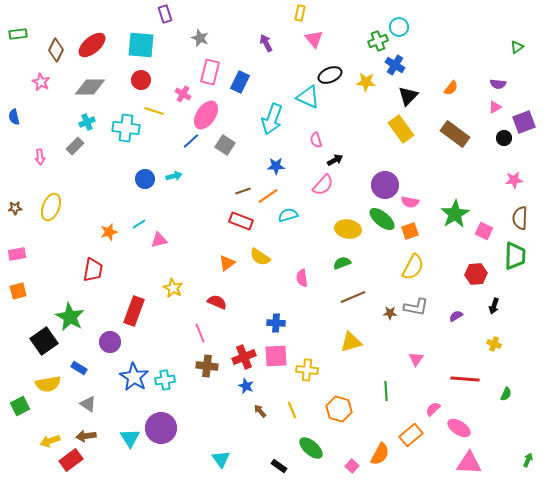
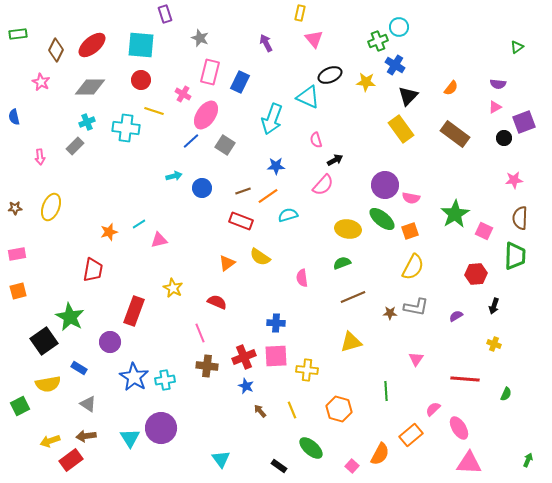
blue circle at (145, 179): moved 57 px right, 9 px down
pink semicircle at (410, 202): moved 1 px right, 4 px up
pink ellipse at (459, 428): rotated 25 degrees clockwise
